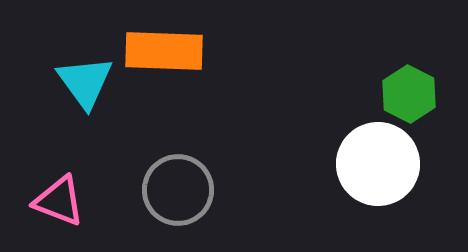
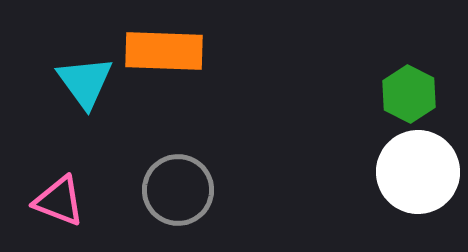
white circle: moved 40 px right, 8 px down
